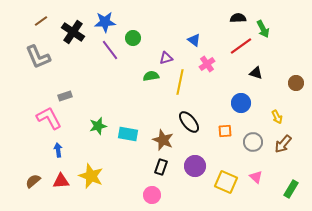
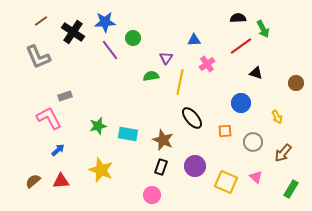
blue triangle: rotated 40 degrees counterclockwise
purple triangle: rotated 40 degrees counterclockwise
black ellipse: moved 3 px right, 4 px up
brown arrow: moved 9 px down
blue arrow: rotated 56 degrees clockwise
yellow star: moved 10 px right, 6 px up
